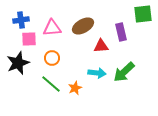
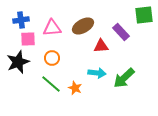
green square: moved 1 px right, 1 px down
purple rectangle: rotated 30 degrees counterclockwise
pink square: moved 1 px left
black star: moved 1 px up
green arrow: moved 6 px down
orange star: rotated 24 degrees counterclockwise
